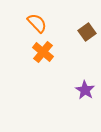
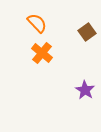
orange cross: moved 1 px left, 1 px down
